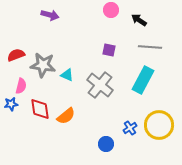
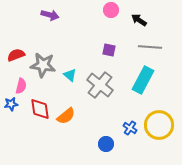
cyan triangle: moved 3 px right; rotated 16 degrees clockwise
blue cross: rotated 24 degrees counterclockwise
